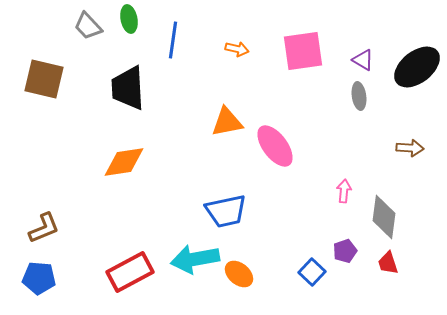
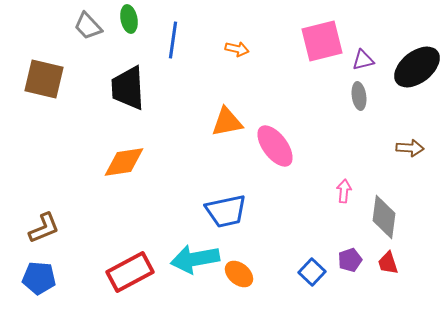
pink square: moved 19 px right, 10 px up; rotated 6 degrees counterclockwise
purple triangle: rotated 45 degrees counterclockwise
purple pentagon: moved 5 px right, 9 px down
